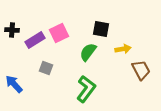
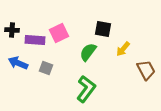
black square: moved 2 px right
purple rectangle: rotated 36 degrees clockwise
yellow arrow: rotated 140 degrees clockwise
brown trapezoid: moved 5 px right
blue arrow: moved 4 px right, 21 px up; rotated 24 degrees counterclockwise
